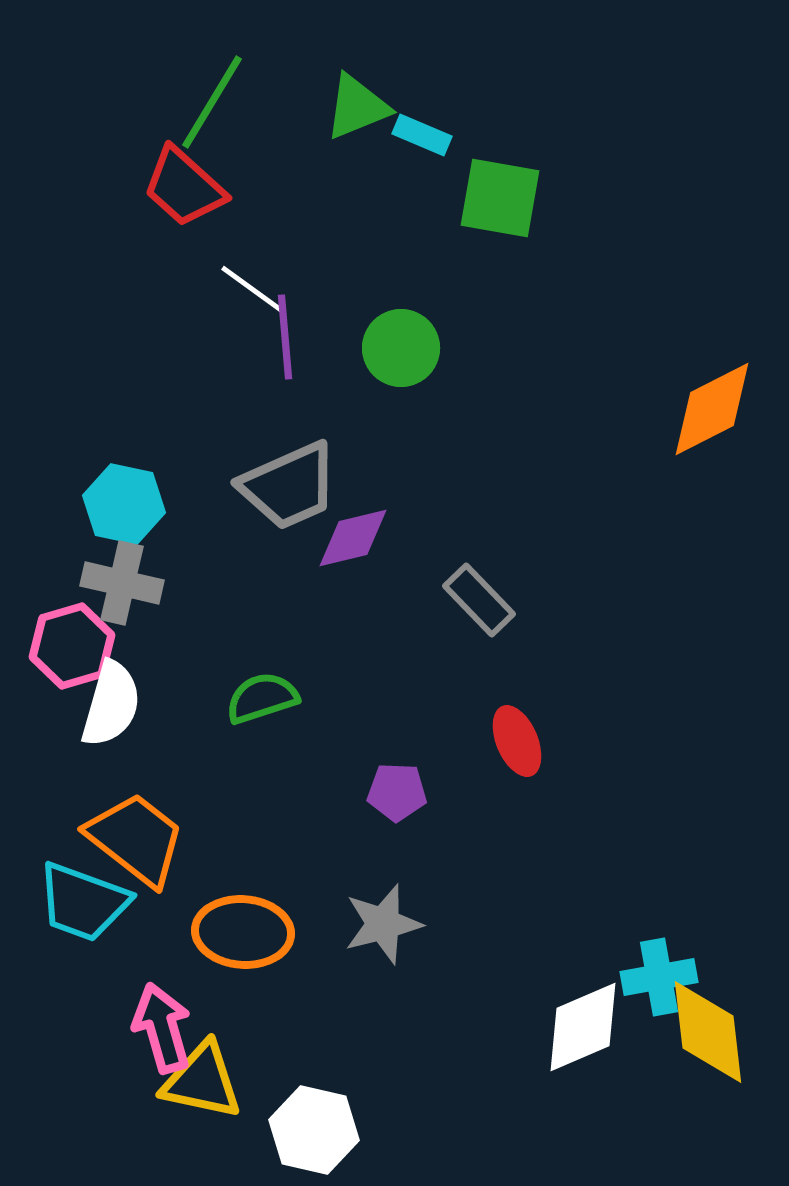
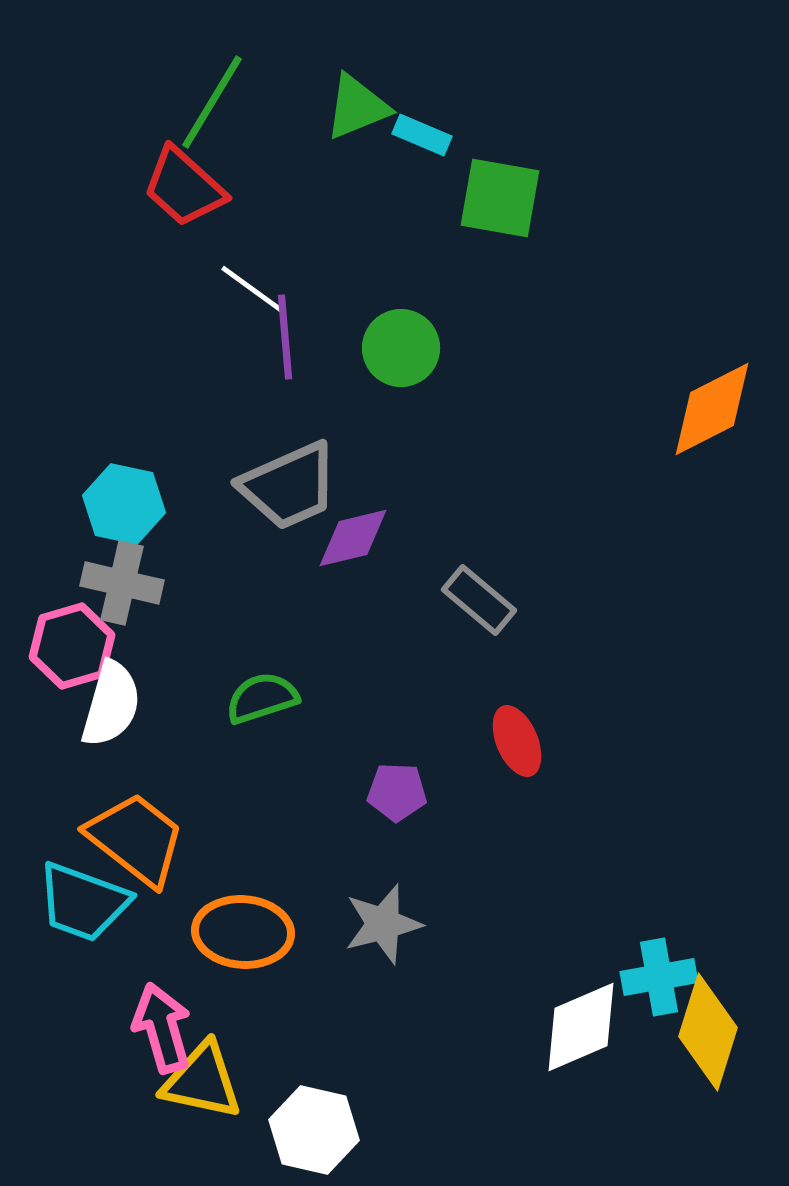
gray rectangle: rotated 6 degrees counterclockwise
white diamond: moved 2 px left
yellow diamond: rotated 24 degrees clockwise
